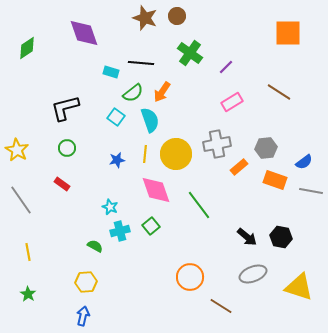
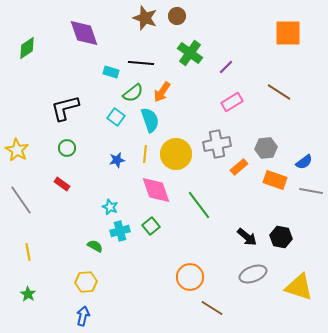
brown line at (221, 306): moved 9 px left, 2 px down
